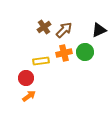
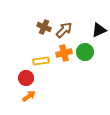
brown cross: rotated 32 degrees counterclockwise
